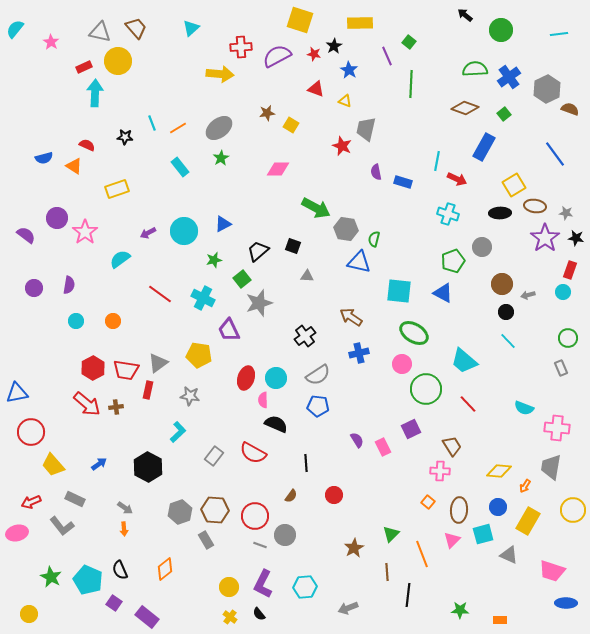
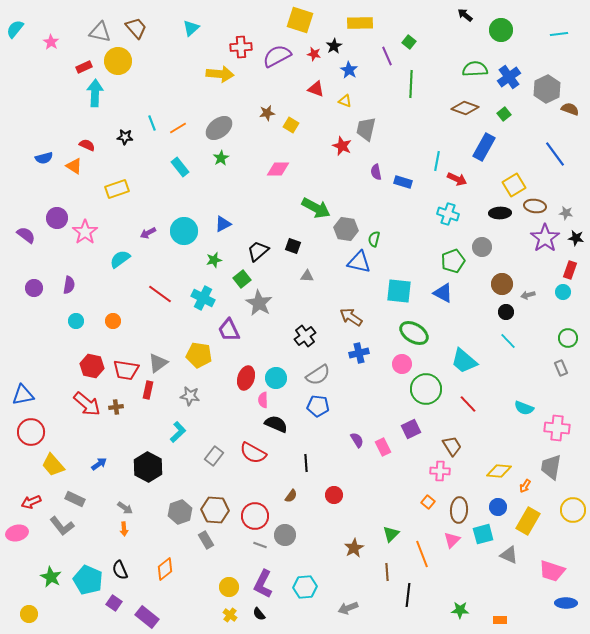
gray star at (259, 303): rotated 24 degrees counterclockwise
red hexagon at (93, 368): moved 1 px left, 2 px up; rotated 20 degrees counterclockwise
blue triangle at (17, 393): moved 6 px right, 2 px down
yellow cross at (230, 617): moved 2 px up
